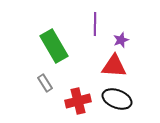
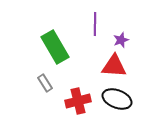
green rectangle: moved 1 px right, 1 px down
